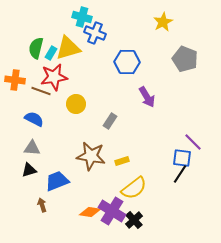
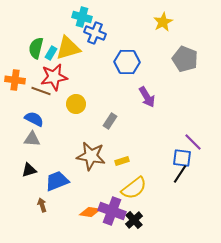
gray triangle: moved 9 px up
purple cross: rotated 12 degrees counterclockwise
